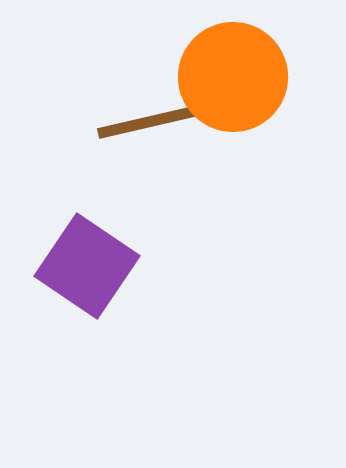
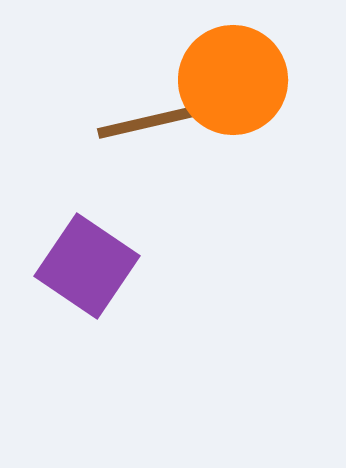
orange circle: moved 3 px down
